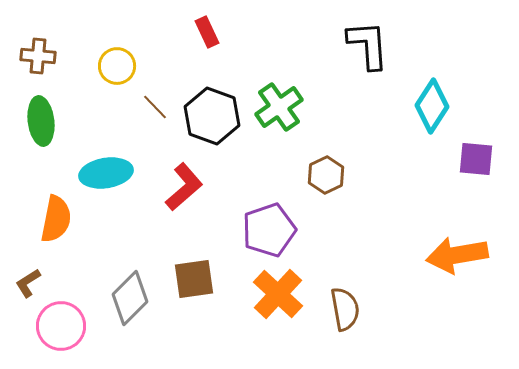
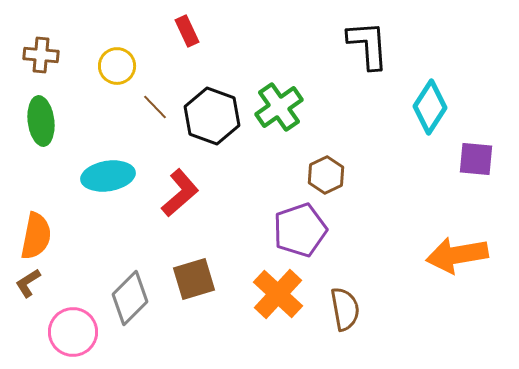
red rectangle: moved 20 px left, 1 px up
brown cross: moved 3 px right, 1 px up
cyan diamond: moved 2 px left, 1 px down
cyan ellipse: moved 2 px right, 3 px down
red L-shape: moved 4 px left, 6 px down
orange semicircle: moved 20 px left, 17 px down
purple pentagon: moved 31 px right
brown square: rotated 9 degrees counterclockwise
pink circle: moved 12 px right, 6 px down
